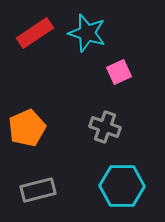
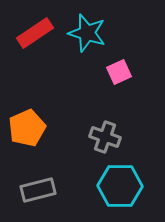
gray cross: moved 10 px down
cyan hexagon: moved 2 px left
